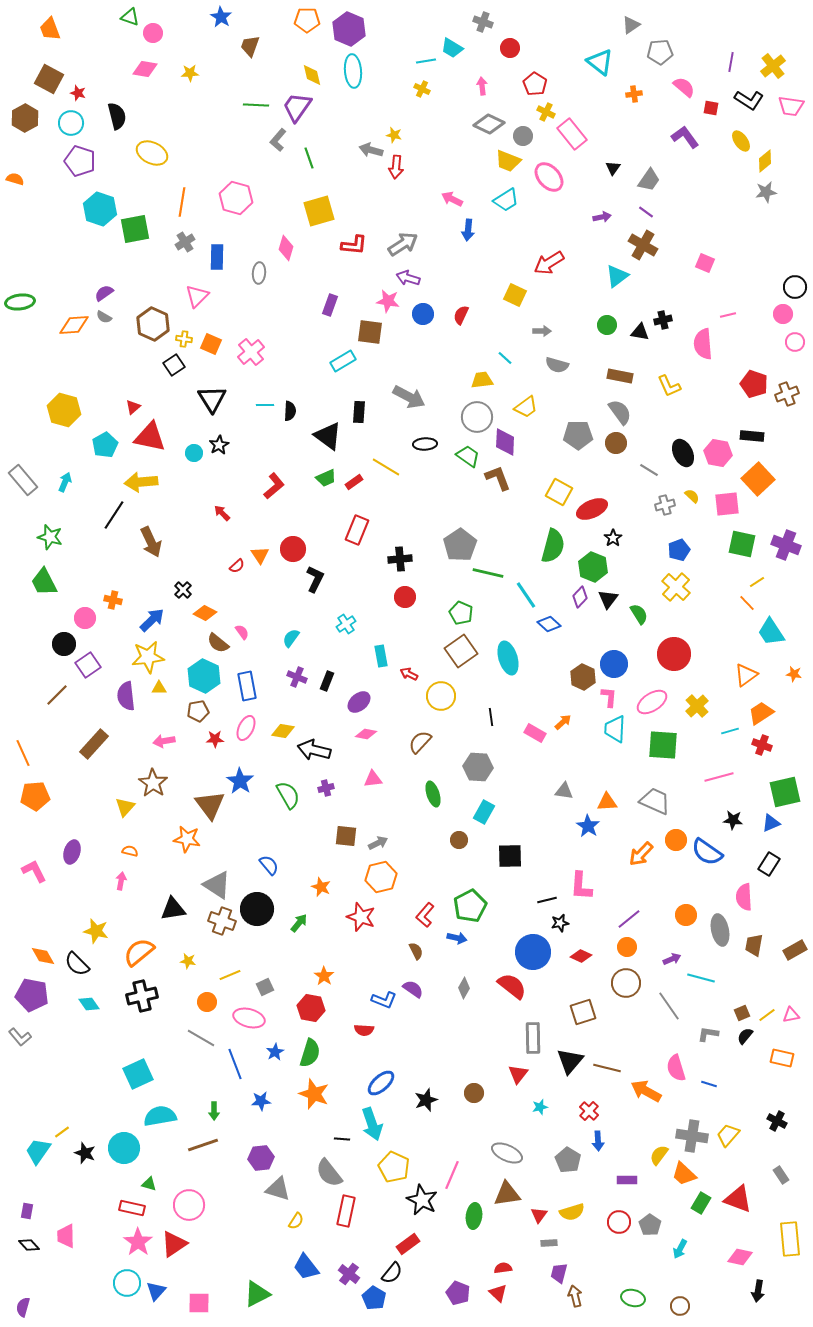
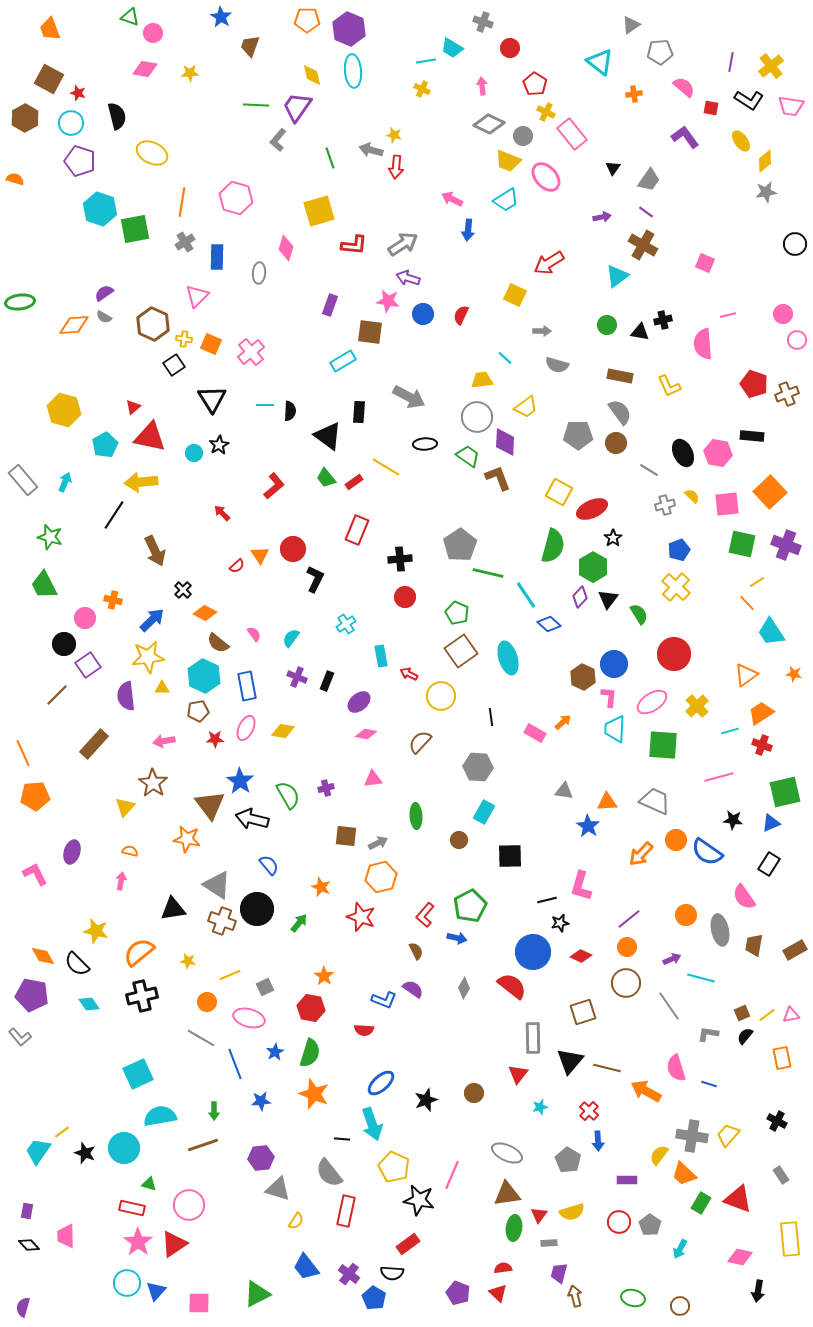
yellow cross at (773, 66): moved 2 px left
green line at (309, 158): moved 21 px right
pink ellipse at (549, 177): moved 3 px left
black circle at (795, 287): moved 43 px up
pink circle at (795, 342): moved 2 px right, 2 px up
green trapezoid at (326, 478): rotated 75 degrees clockwise
orange square at (758, 479): moved 12 px right, 13 px down
brown arrow at (151, 542): moved 4 px right, 9 px down
green hexagon at (593, 567): rotated 8 degrees clockwise
green trapezoid at (44, 582): moved 3 px down
green pentagon at (461, 613): moved 4 px left
pink semicircle at (242, 632): moved 12 px right, 2 px down
yellow triangle at (159, 688): moved 3 px right
black arrow at (314, 750): moved 62 px left, 69 px down
green ellipse at (433, 794): moved 17 px left, 22 px down; rotated 15 degrees clockwise
pink L-shape at (34, 871): moved 1 px right, 3 px down
pink L-shape at (581, 886): rotated 12 degrees clockwise
pink semicircle at (744, 897): rotated 32 degrees counterclockwise
orange rectangle at (782, 1058): rotated 65 degrees clockwise
black star at (422, 1200): moved 3 px left; rotated 16 degrees counterclockwise
green ellipse at (474, 1216): moved 40 px right, 12 px down
black semicircle at (392, 1273): rotated 55 degrees clockwise
